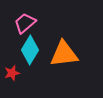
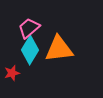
pink trapezoid: moved 4 px right, 5 px down
orange triangle: moved 5 px left, 5 px up
